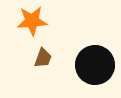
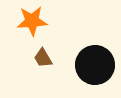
brown trapezoid: rotated 130 degrees clockwise
